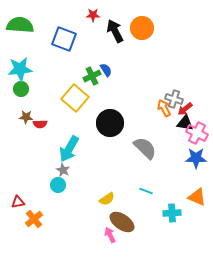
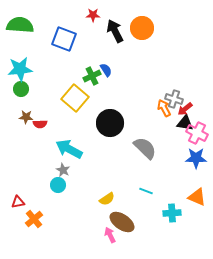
cyan arrow: rotated 88 degrees clockwise
